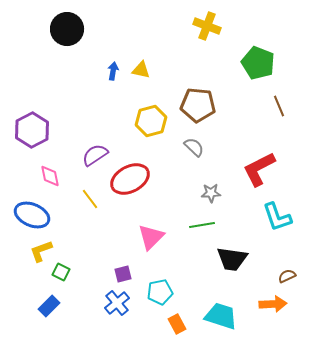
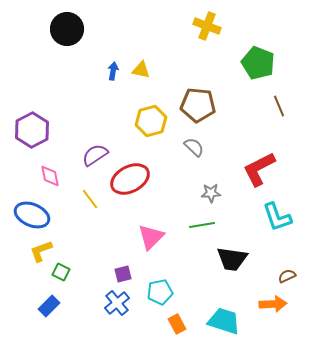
cyan trapezoid: moved 3 px right, 5 px down
